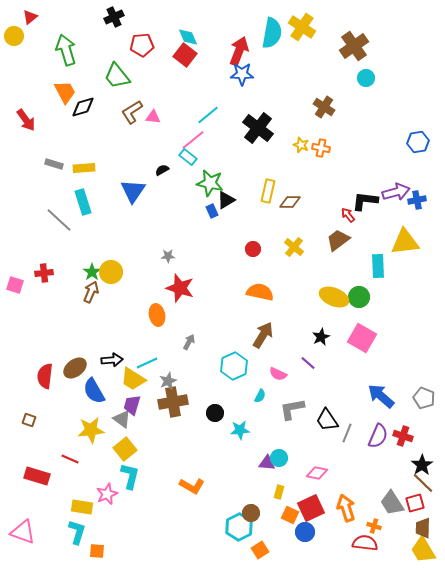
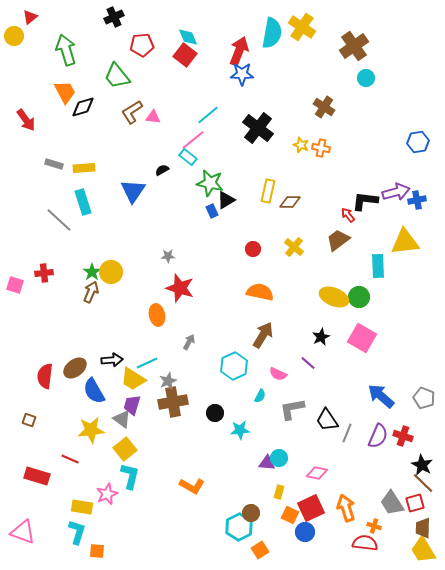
black star at (422, 465): rotated 10 degrees counterclockwise
